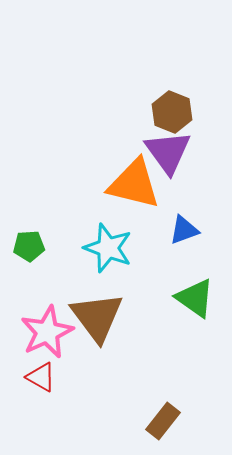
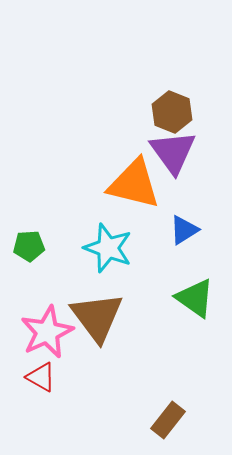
purple triangle: moved 5 px right
blue triangle: rotated 12 degrees counterclockwise
brown rectangle: moved 5 px right, 1 px up
